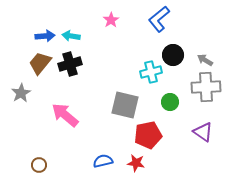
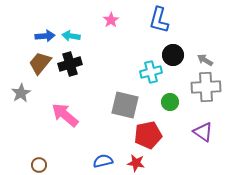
blue L-shape: moved 1 px down; rotated 36 degrees counterclockwise
